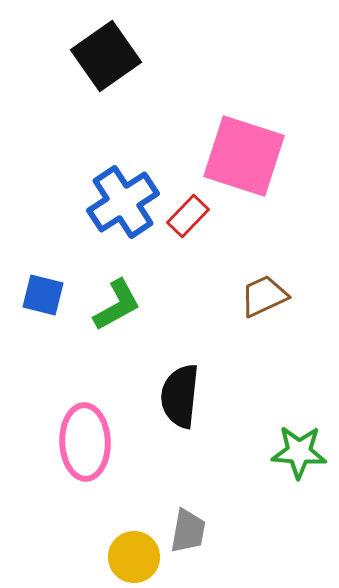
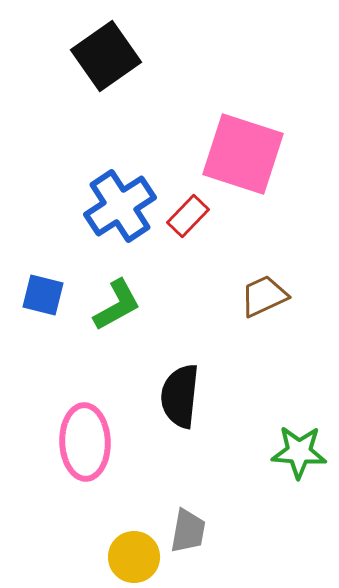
pink square: moved 1 px left, 2 px up
blue cross: moved 3 px left, 4 px down
